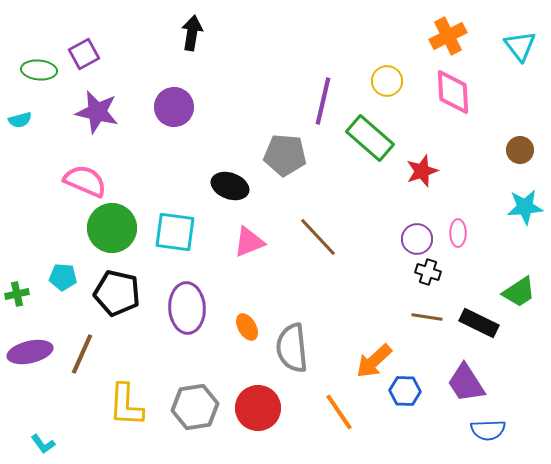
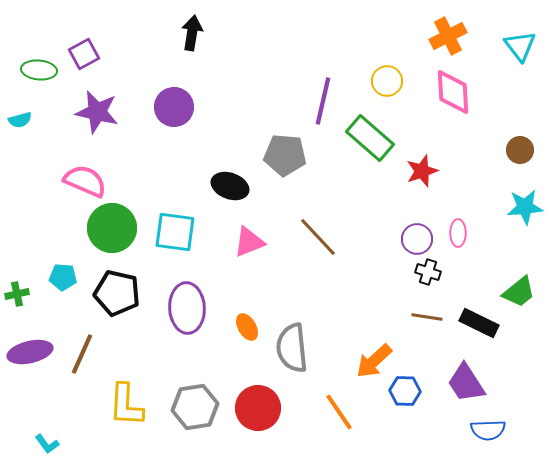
green trapezoid at (519, 292): rotated 6 degrees counterclockwise
cyan L-shape at (43, 444): moved 4 px right
